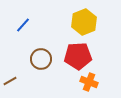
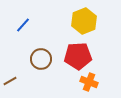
yellow hexagon: moved 1 px up
